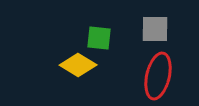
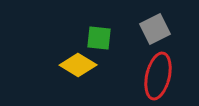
gray square: rotated 28 degrees counterclockwise
